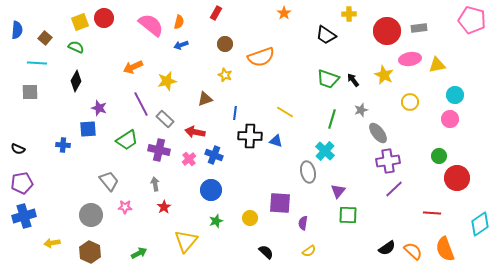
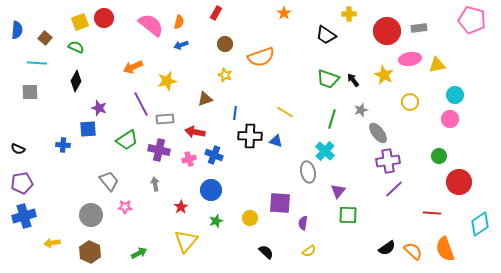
gray rectangle at (165, 119): rotated 48 degrees counterclockwise
pink cross at (189, 159): rotated 24 degrees clockwise
red circle at (457, 178): moved 2 px right, 4 px down
red star at (164, 207): moved 17 px right
